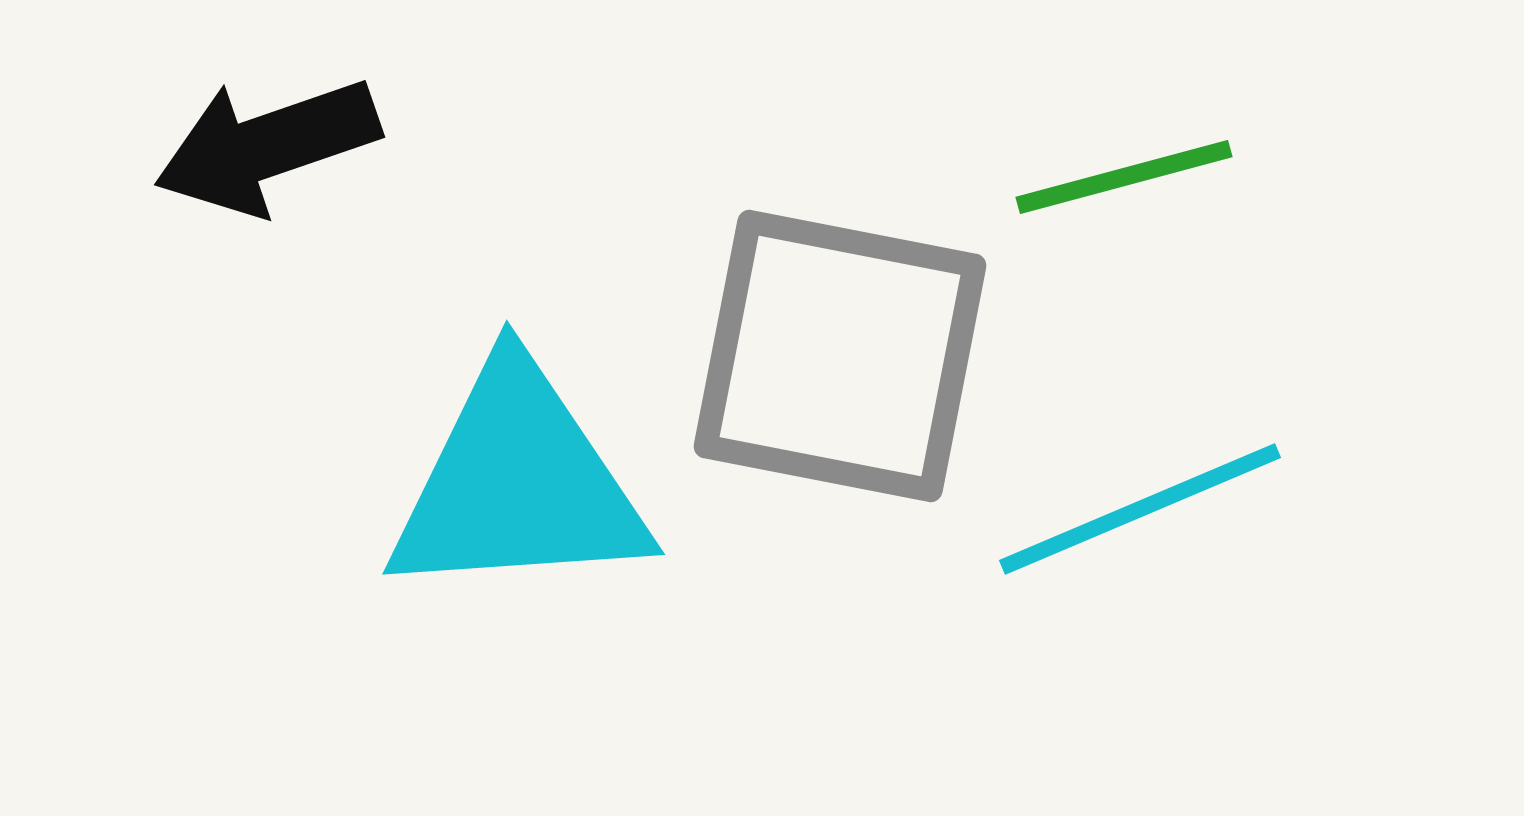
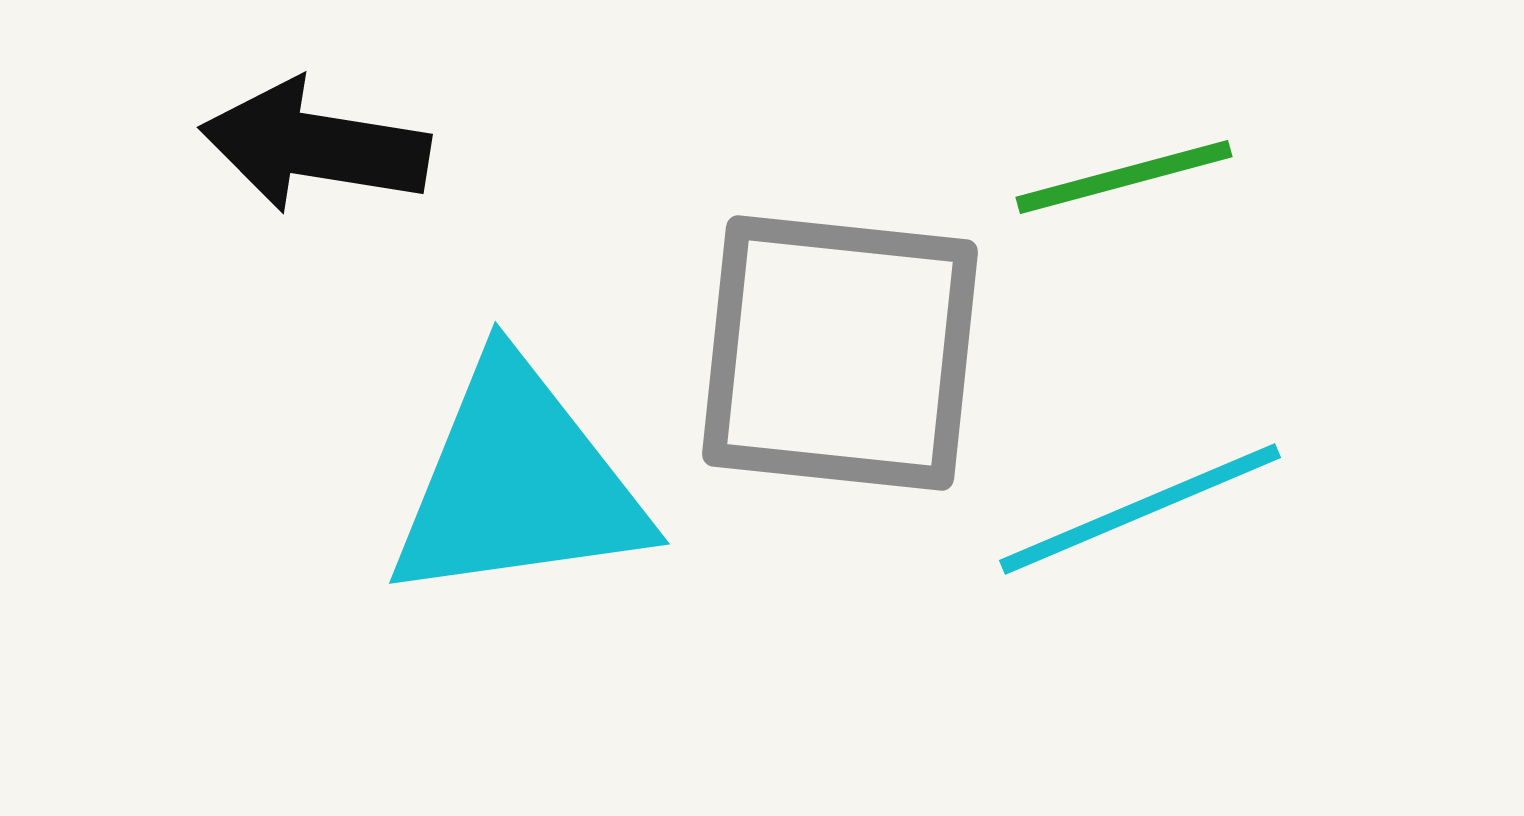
black arrow: moved 48 px right; rotated 28 degrees clockwise
gray square: moved 3 px up; rotated 5 degrees counterclockwise
cyan triangle: rotated 4 degrees counterclockwise
